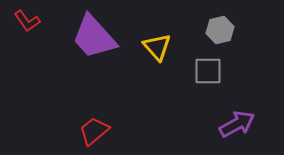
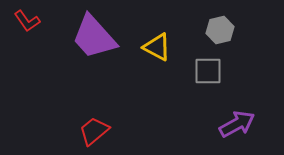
yellow triangle: rotated 20 degrees counterclockwise
